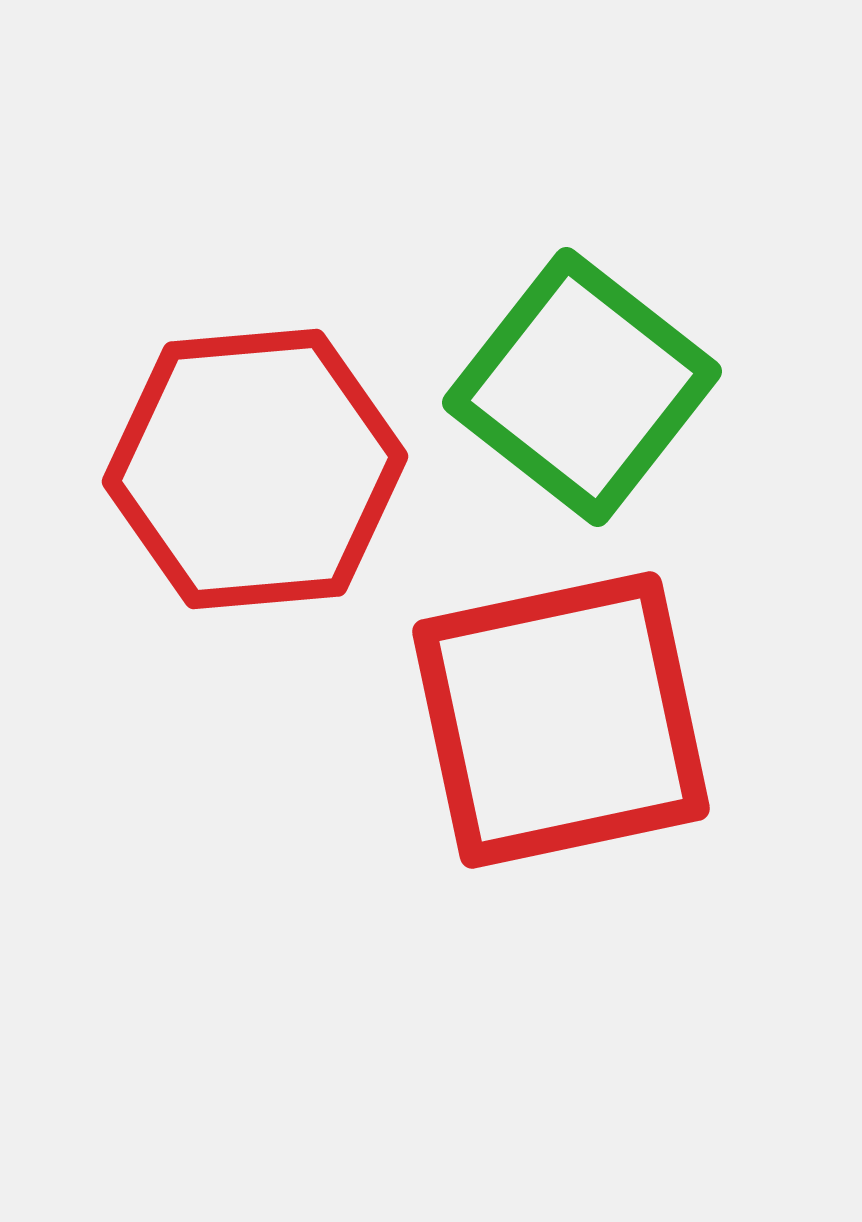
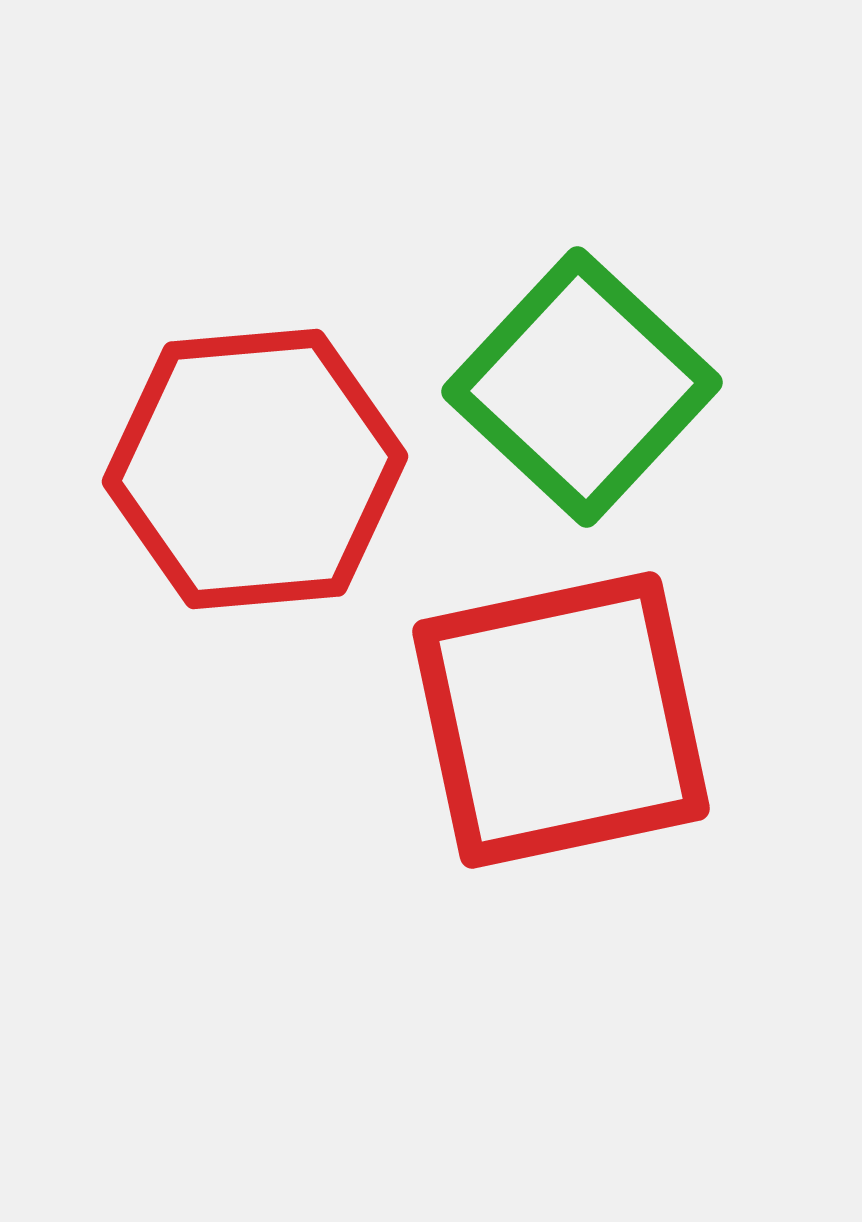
green square: rotated 5 degrees clockwise
